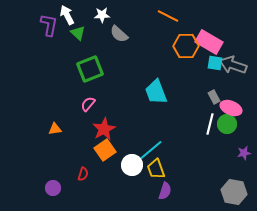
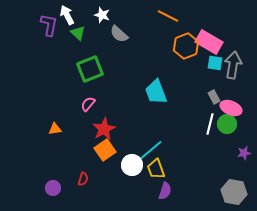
white star: rotated 21 degrees clockwise
orange hexagon: rotated 20 degrees counterclockwise
gray arrow: rotated 80 degrees clockwise
red semicircle: moved 5 px down
